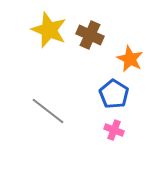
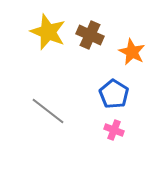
yellow star: moved 1 px left, 2 px down
orange star: moved 2 px right, 7 px up
